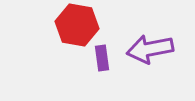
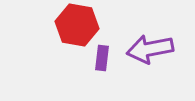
purple rectangle: rotated 15 degrees clockwise
